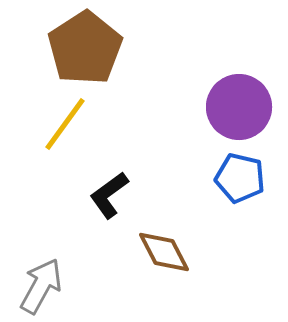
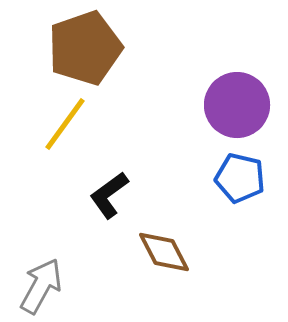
brown pentagon: rotated 14 degrees clockwise
purple circle: moved 2 px left, 2 px up
